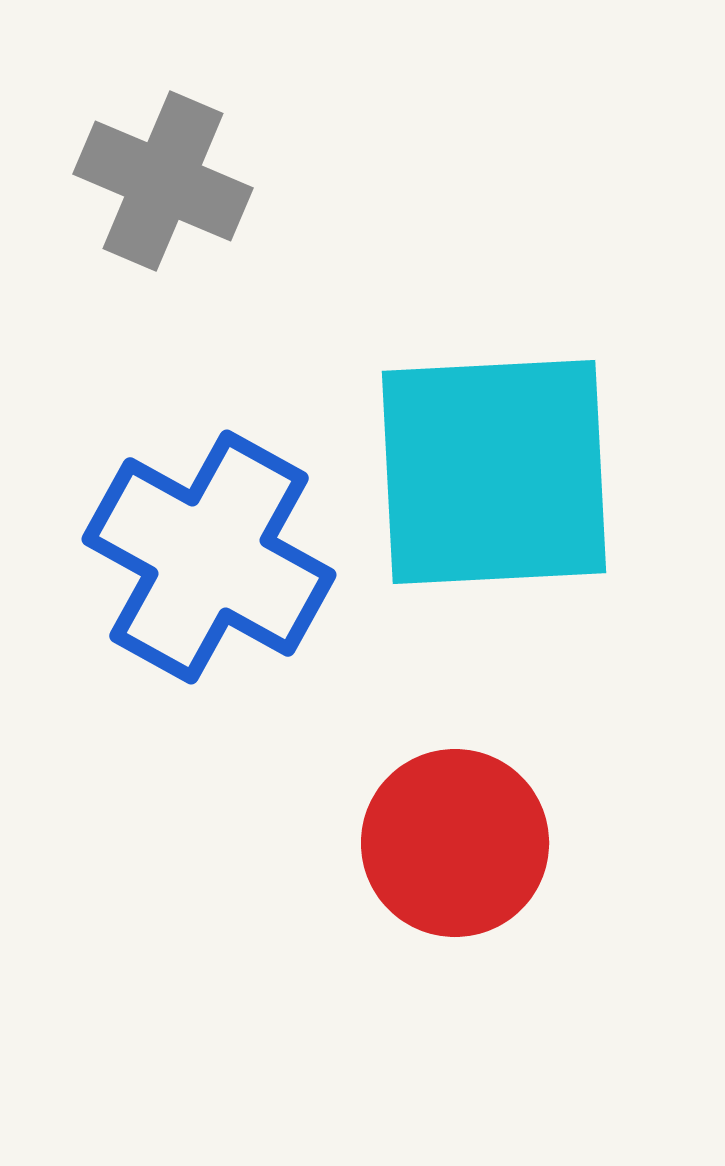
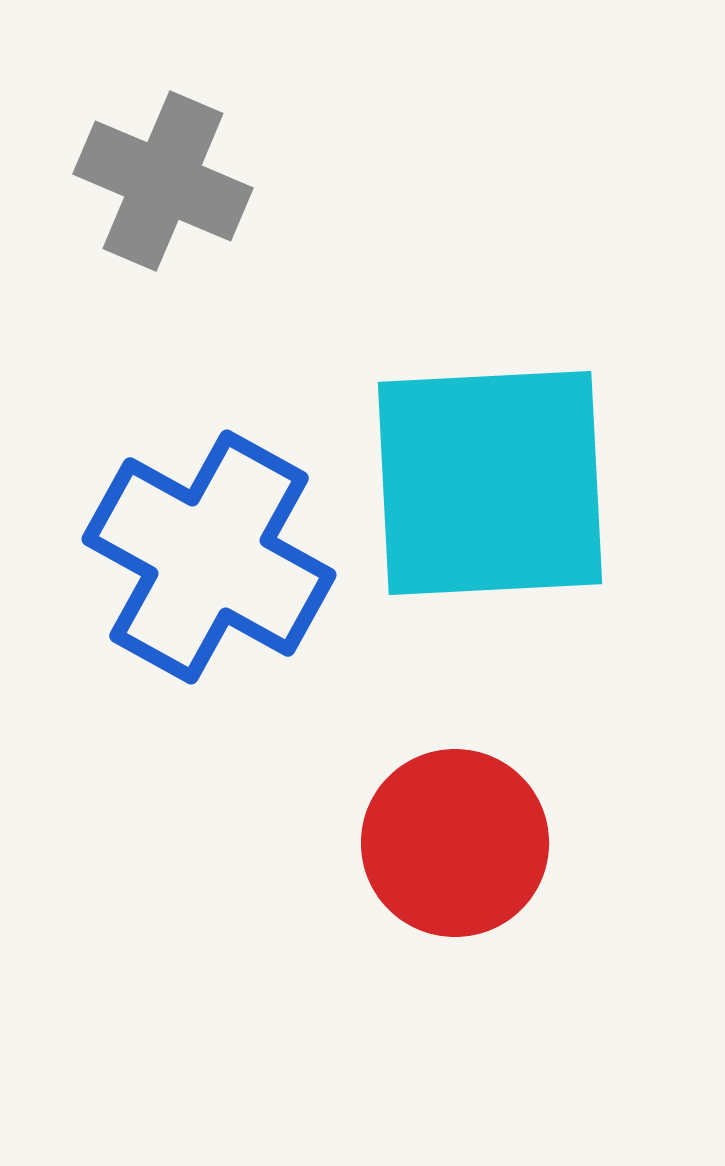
cyan square: moved 4 px left, 11 px down
